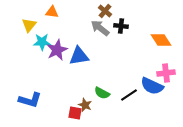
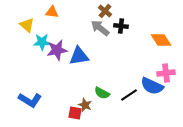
yellow triangle: moved 2 px left; rotated 28 degrees counterclockwise
purple star: rotated 15 degrees clockwise
blue L-shape: rotated 15 degrees clockwise
